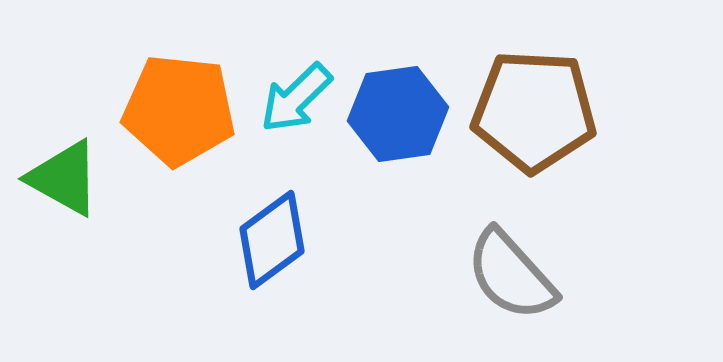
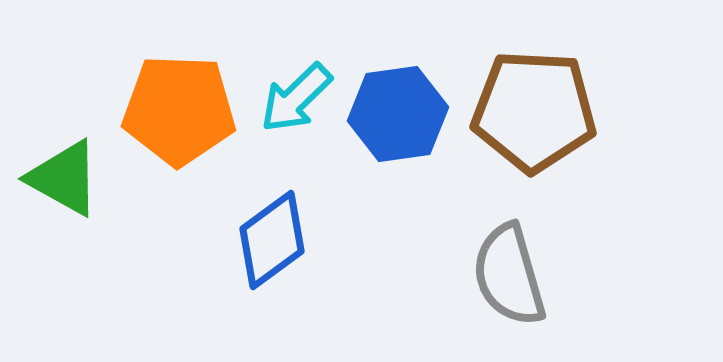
orange pentagon: rotated 4 degrees counterclockwise
gray semicircle: moved 2 px left; rotated 26 degrees clockwise
